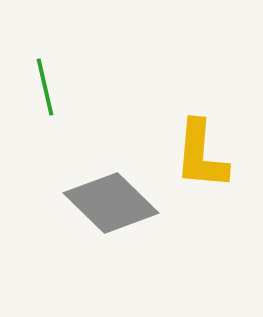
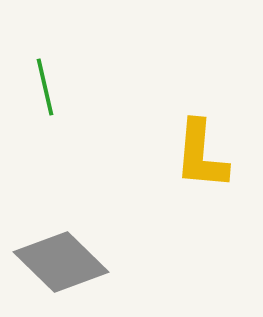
gray diamond: moved 50 px left, 59 px down
